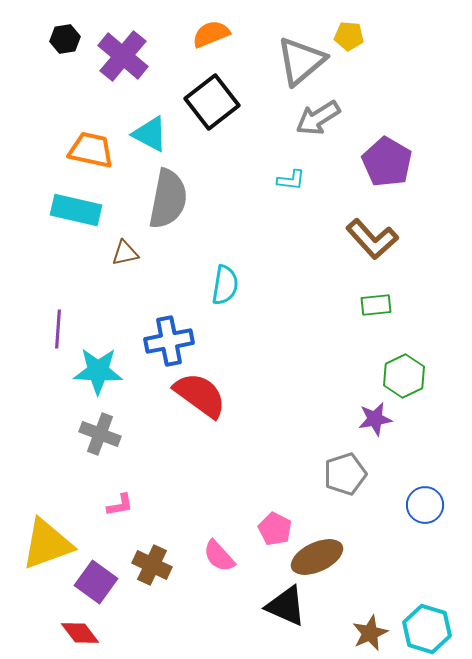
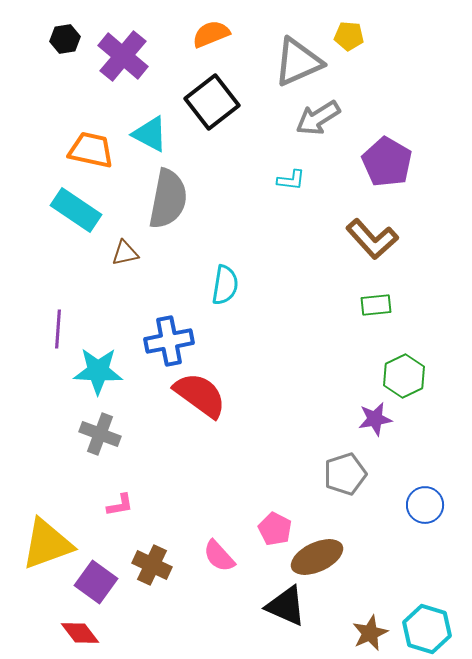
gray triangle: moved 3 px left, 1 px down; rotated 16 degrees clockwise
cyan rectangle: rotated 21 degrees clockwise
